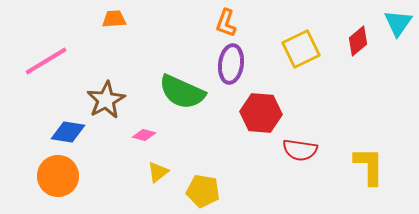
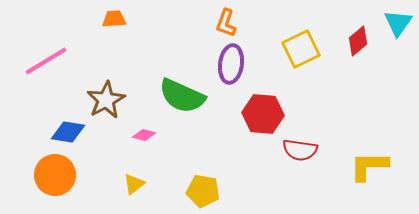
green semicircle: moved 4 px down
red hexagon: moved 2 px right, 1 px down
yellow L-shape: rotated 90 degrees counterclockwise
yellow triangle: moved 24 px left, 12 px down
orange circle: moved 3 px left, 1 px up
